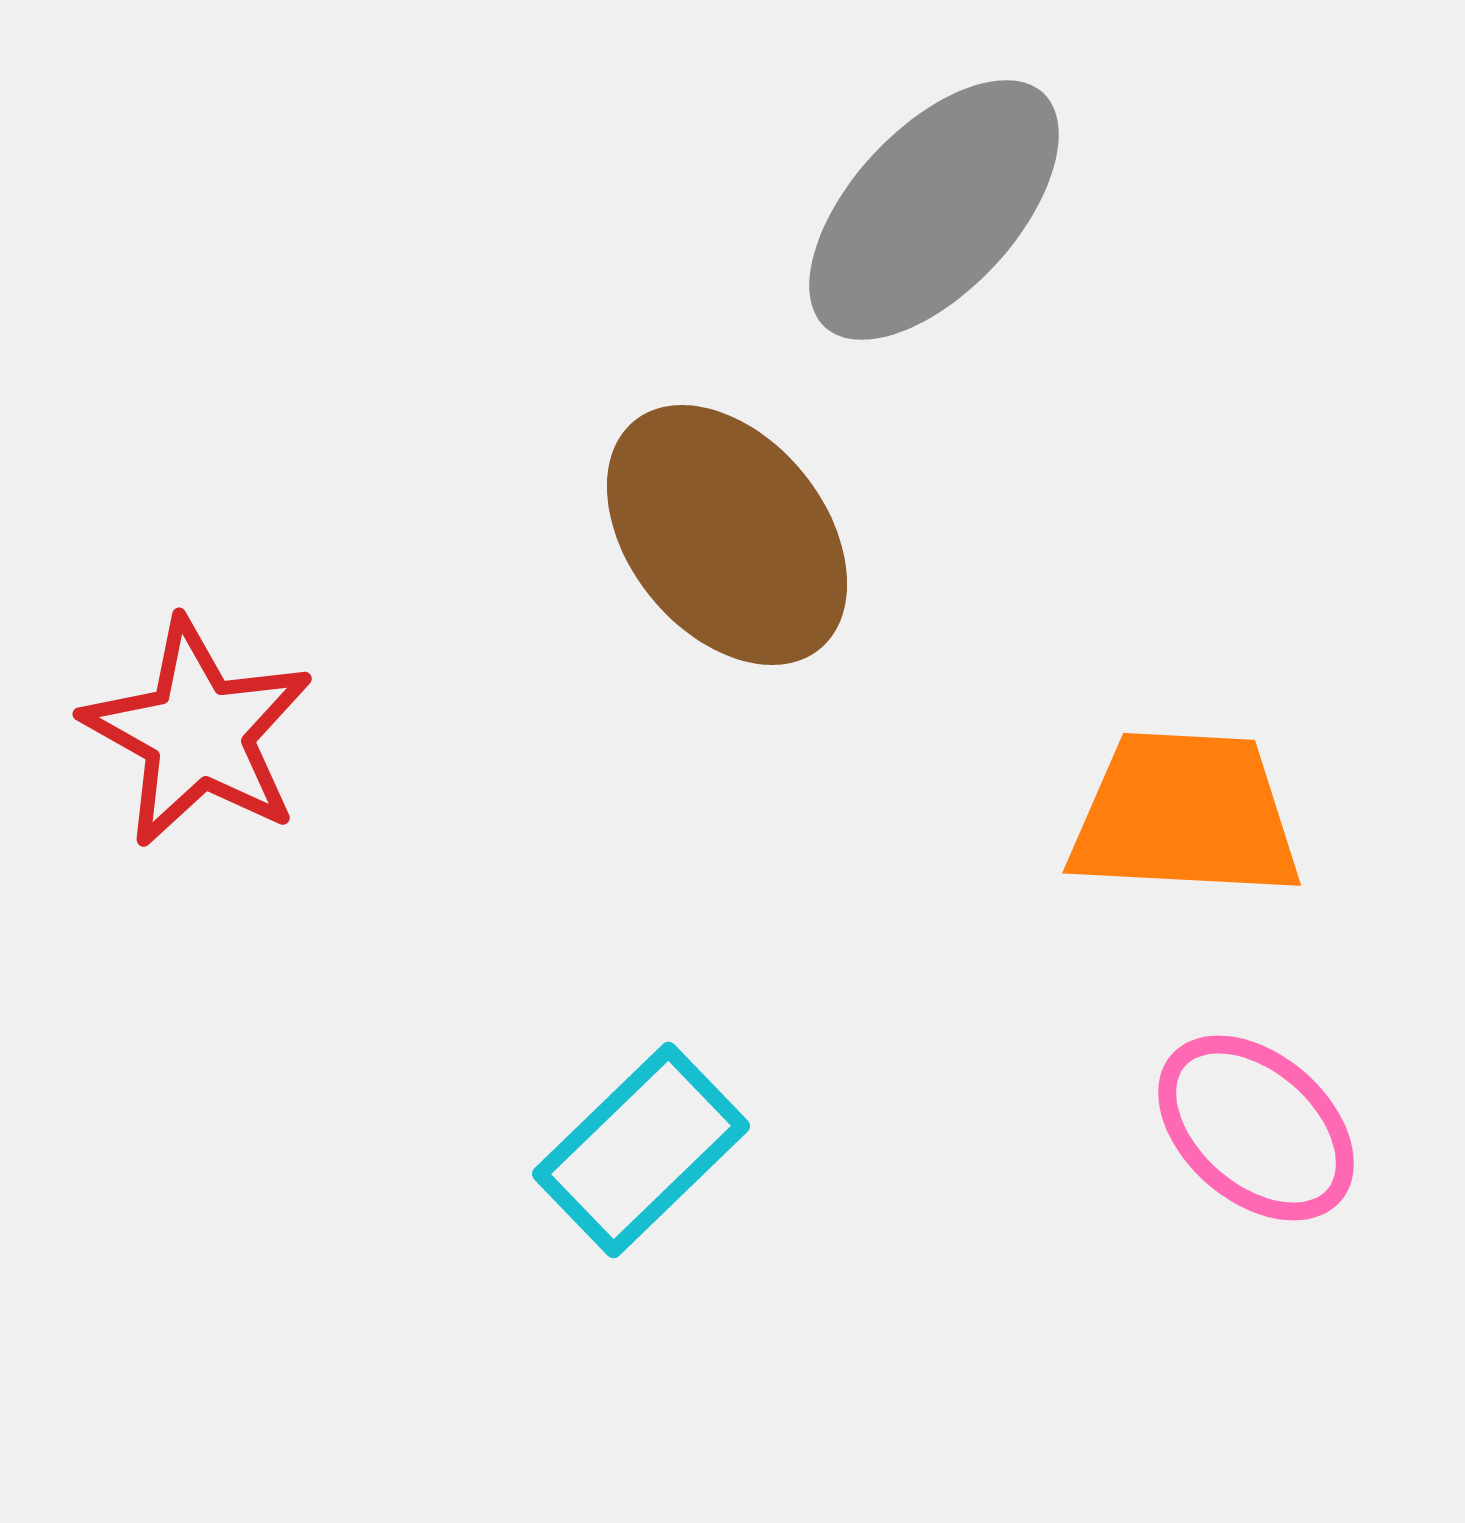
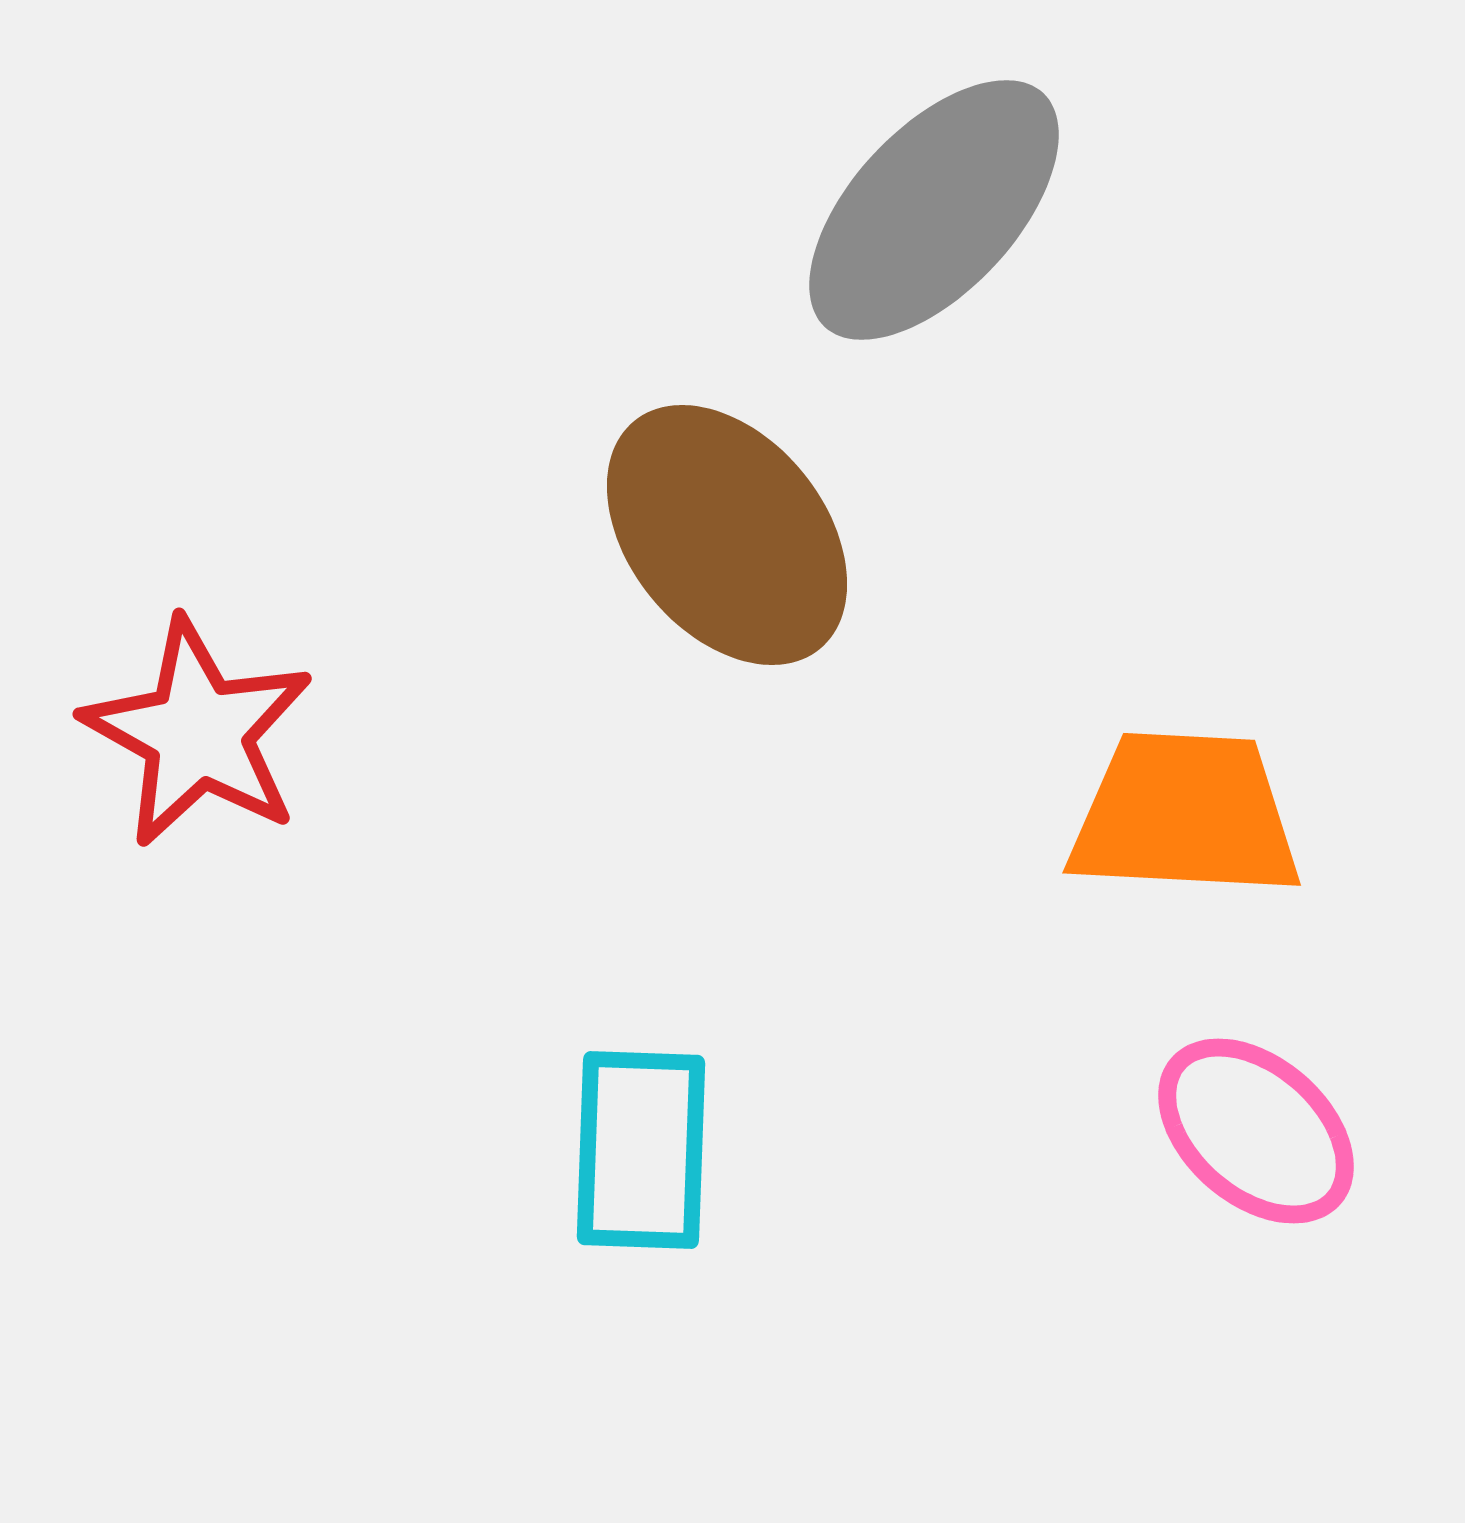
pink ellipse: moved 3 px down
cyan rectangle: rotated 44 degrees counterclockwise
